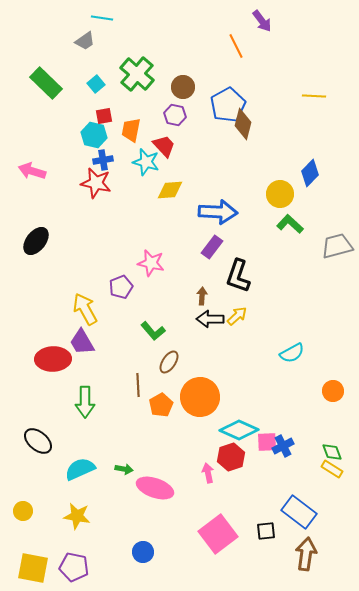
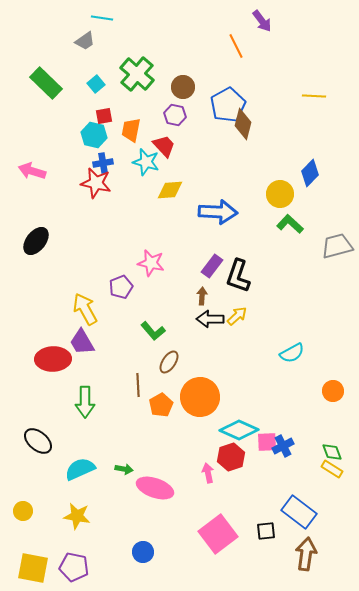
blue cross at (103, 160): moved 3 px down
purple rectangle at (212, 247): moved 19 px down
